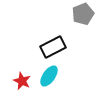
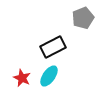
gray pentagon: moved 4 px down
red star: moved 3 px up
